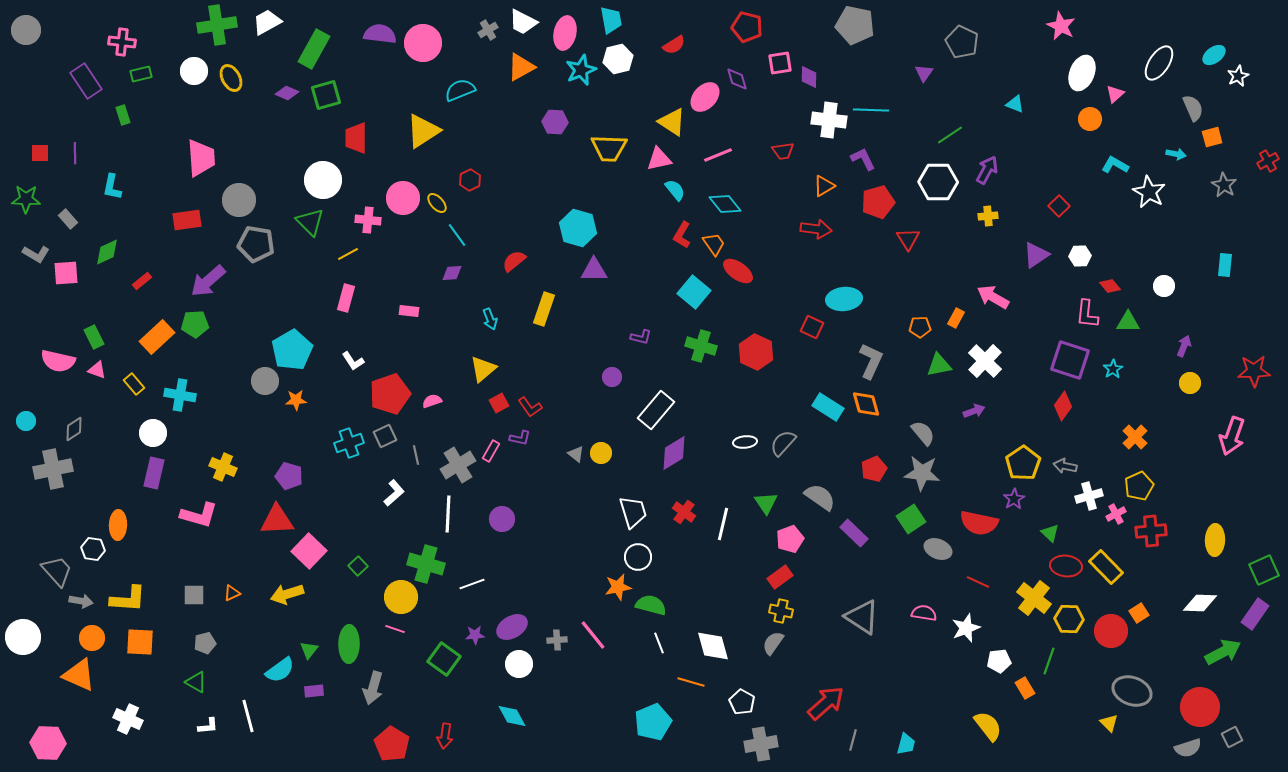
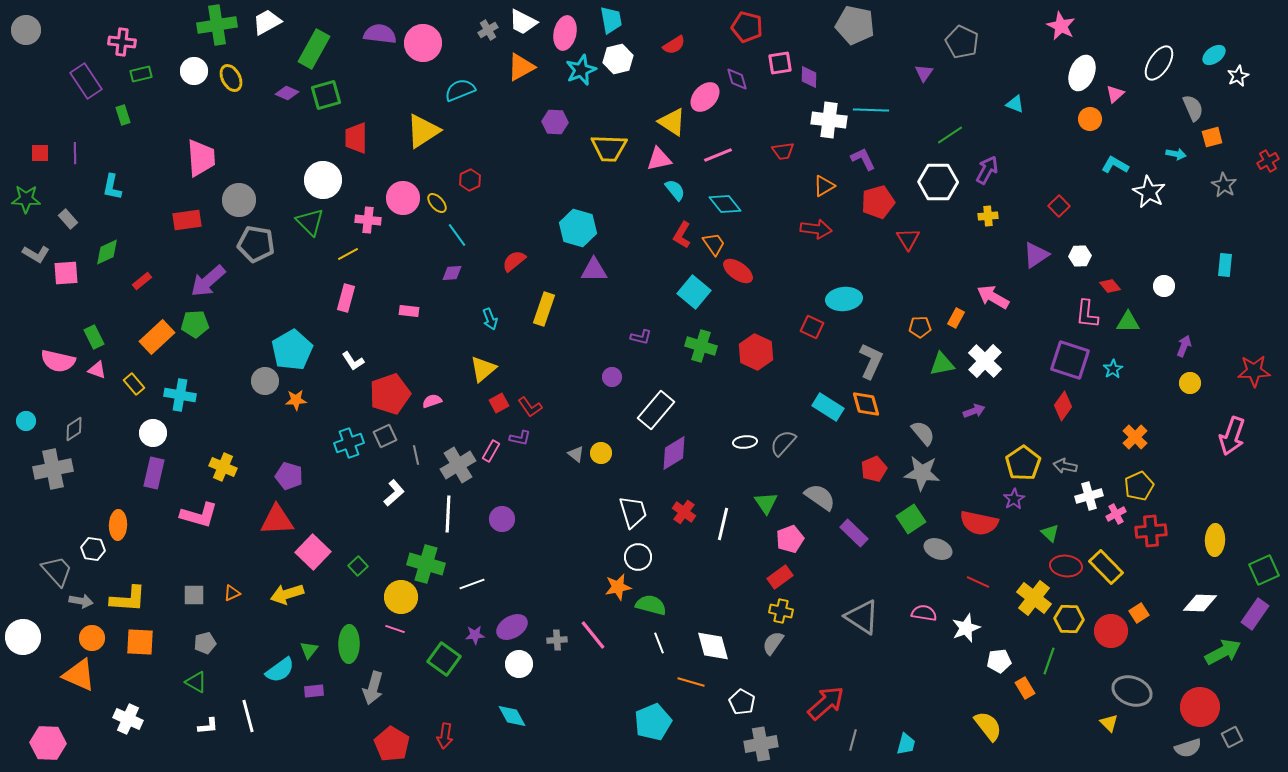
green triangle at (939, 365): moved 3 px right, 1 px up
pink square at (309, 551): moved 4 px right, 1 px down
